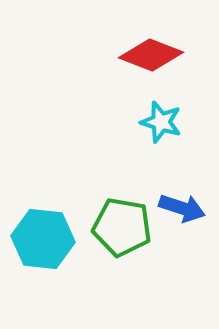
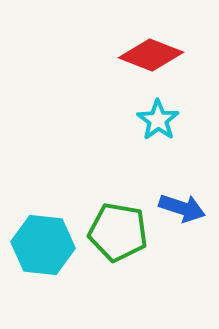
cyan star: moved 3 px left, 2 px up; rotated 18 degrees clockwise
green pentagon: moved 4 px left, 5 px down
cyan hexagon: moved 6 px down
